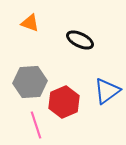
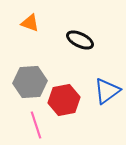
red hexagon: moved 2 px up; rotated 12 degrees clockwise
